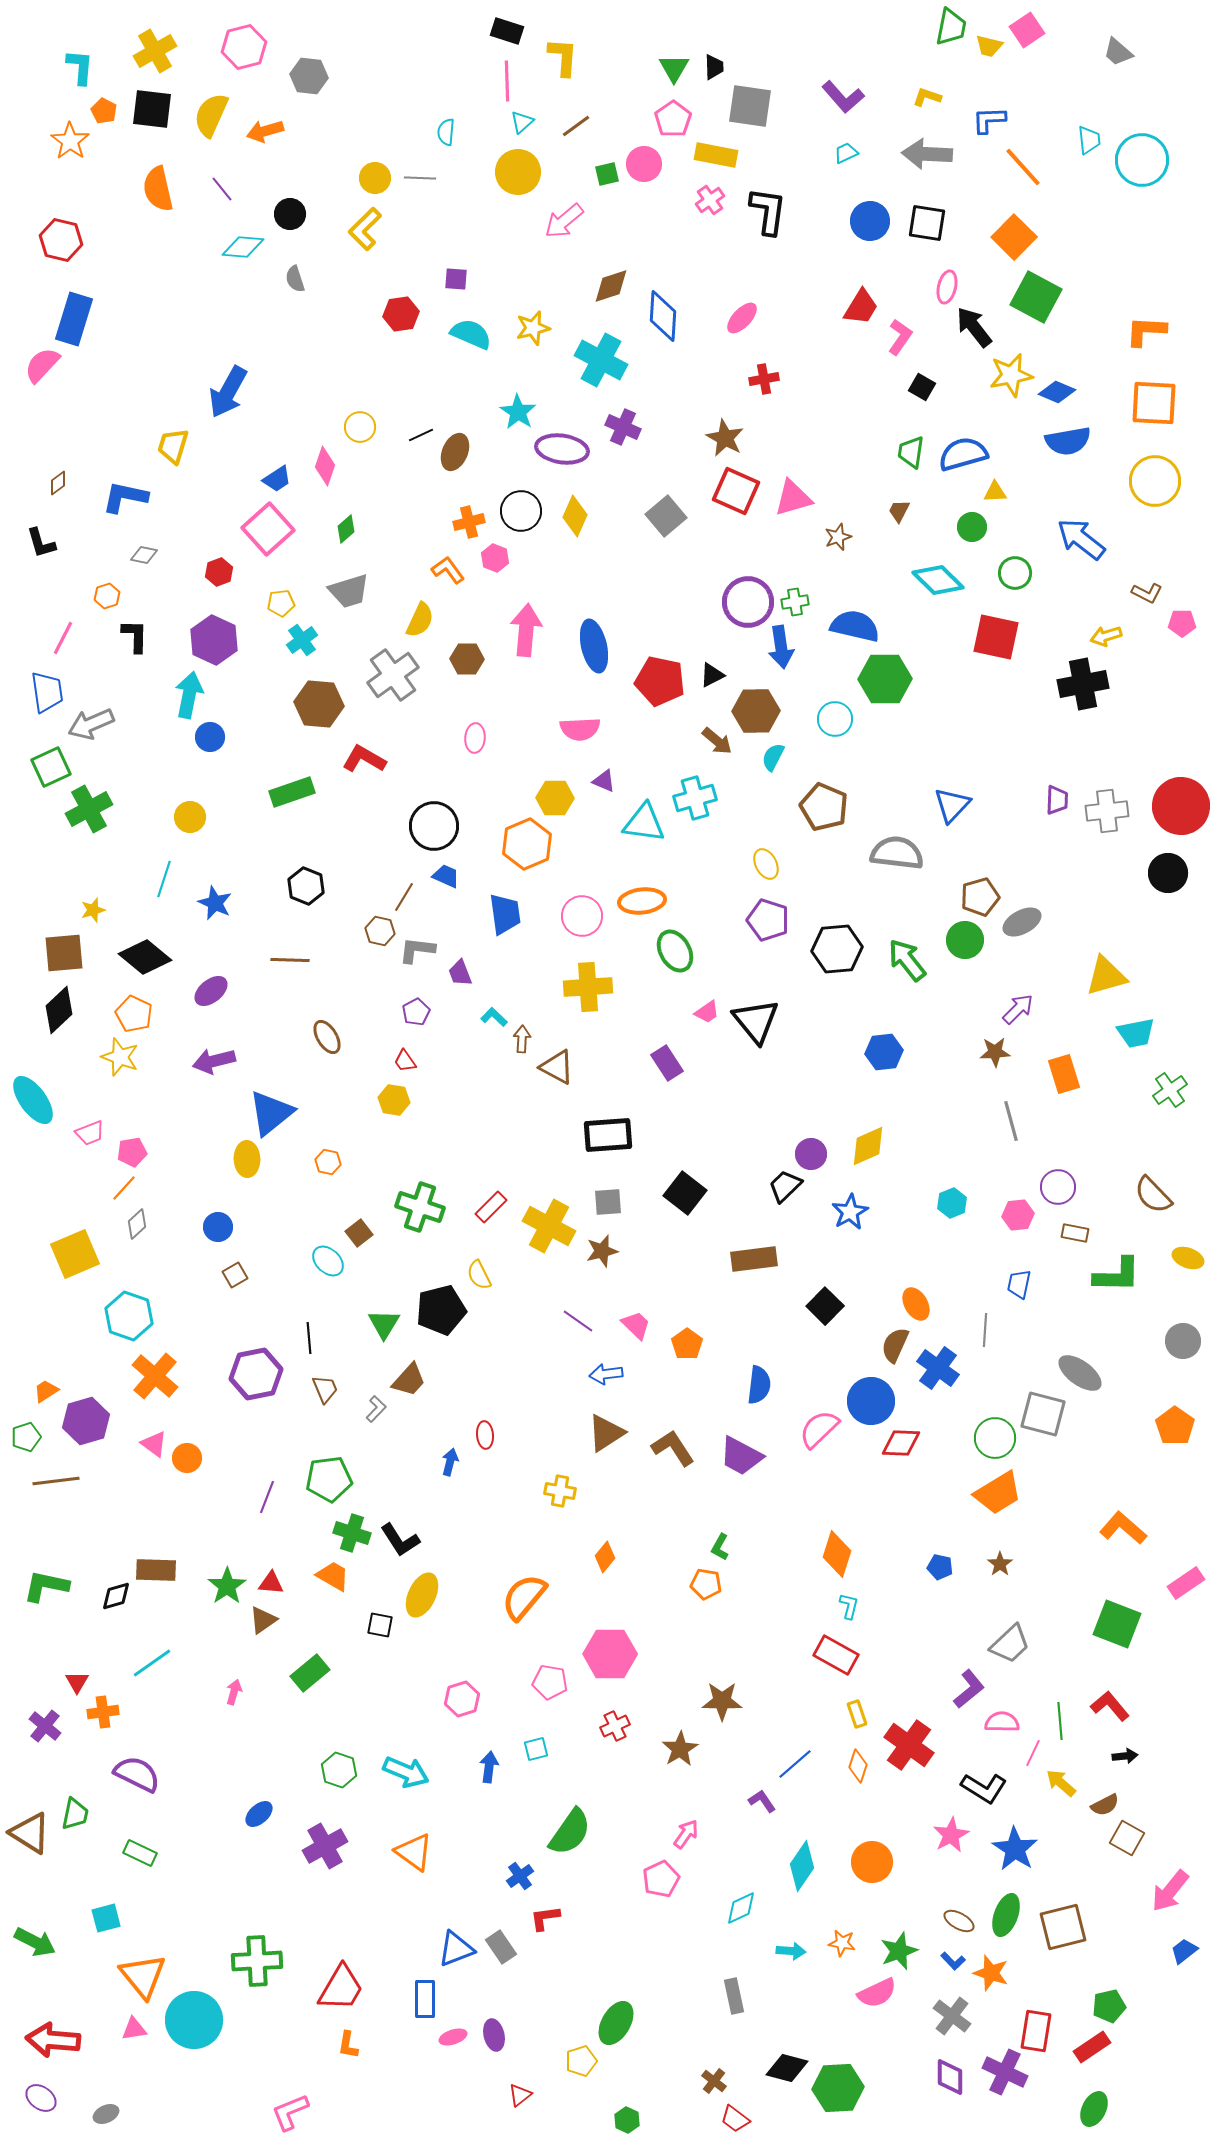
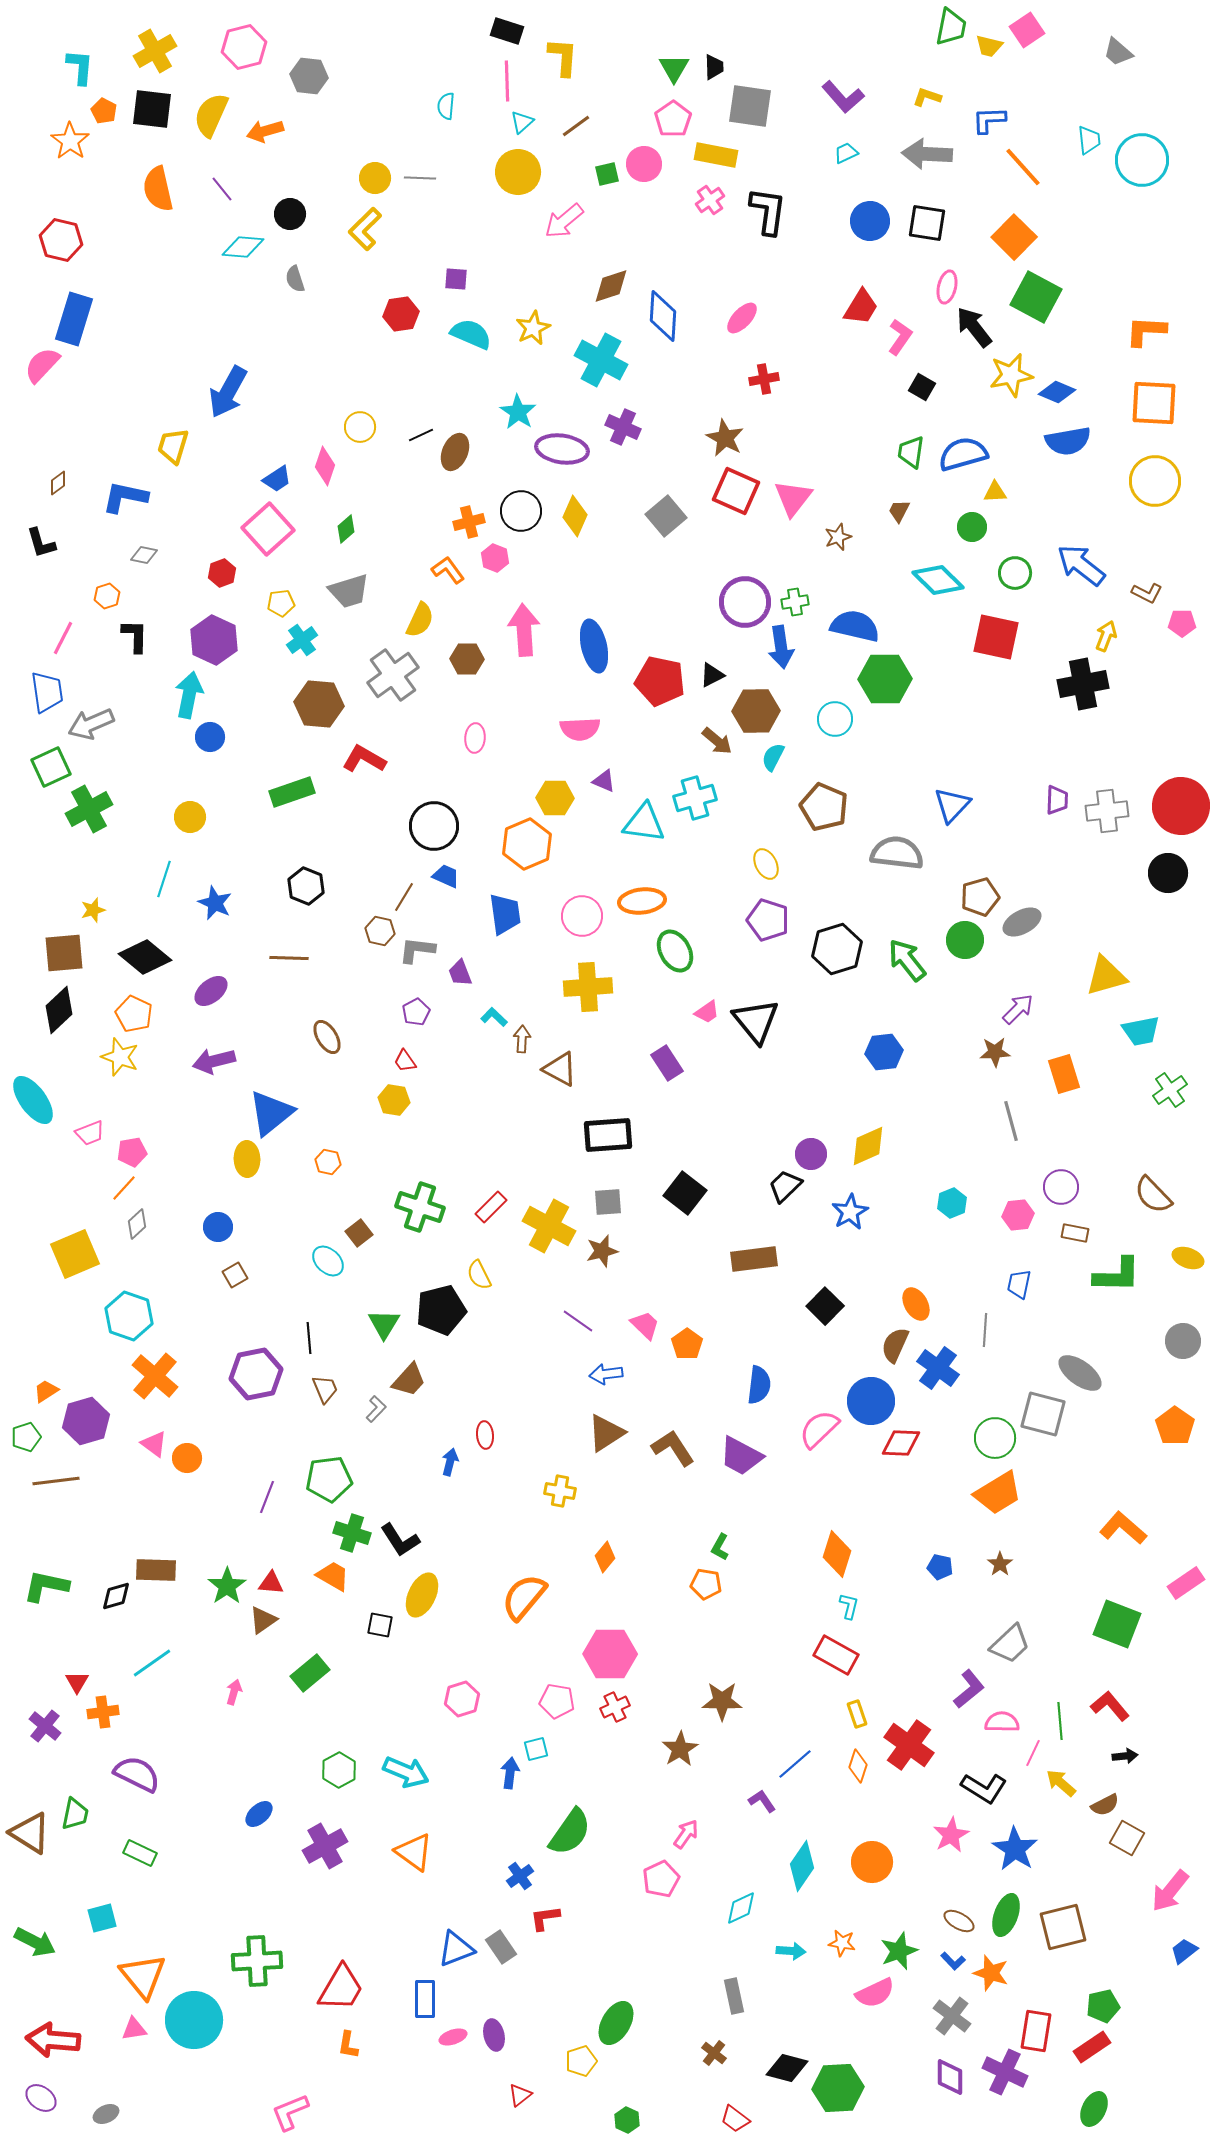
cyan semicircle at (446, 132): moved 26 px up
yellow star at (533, 328): rotated 12 degrees counterclockwise
pink triangle at (793, 498): rotated 36 degrees counterclockwise
blue arrow at (1081, 539): moved 26 px down
red hexagon at (219, 572): moved 3 px right, 1 px down
purple circle at (748, 602): moved 3 px left
pink arrow at (526, 630): moved 2 px left; rotated 9 degrees counterclockwise
yellow arrow at (1106, 636): rotated 128 degrees clockwise
black hexagon at (837, 949): rotated 12 degrees counterclockwise
brown line at (290, 960): moved 1 px left, 2 px up
cyan trapezoid at (1136, 1033): moved 5 px right, 2 px up
brown triangle at (557, 1067): moved 3 px right, 2 px down
purple circle at (1058, 1187): moved 3 px right
pink trapezoid at (636, 1325): moved 9 px right
pink pentagon at (550, 1682): moved 7 px right, 19 px down
red cross at (615, 1726): moved 19 px up
blue arrow at (489, 1767): moved 21 px right, 6 px down
green hexagon at (339, 1770): rotated 12 degrees clockwise
cyan square at (106, 1918): moved 4 px left
pink semicircle at (877, 1993): moved 2 px left
green pentagon at (1109, 2006): moved 6 px left
brown cross at (714, 2081): moved 28 px up
